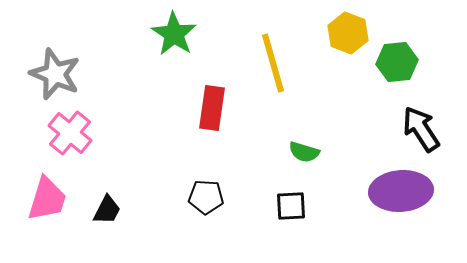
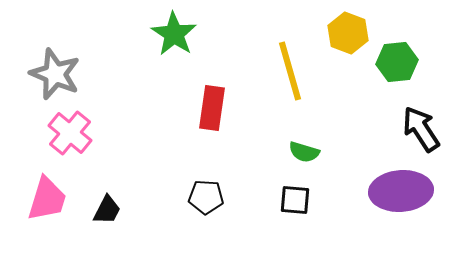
yellow line: moved 17 px right, 8 px down
black square: moved 4 px right, 6 px up; rotated 8 degrees clockwise
